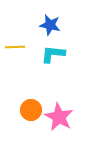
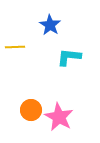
blue star: rotated 20 degrees clockwise
cyan L-shape: moved 16 px right, 3 px down
